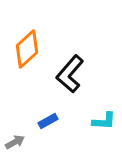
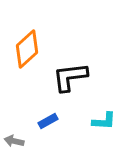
black L-shape: moved 3 px down; rotated 42 degrees clockwise
gray arrow: moved 1 px left, 1 px up; rotated 138 degrees counterclockwise
